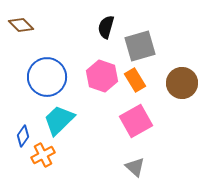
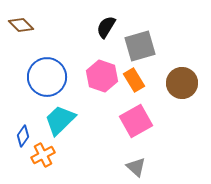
black semicircle: rotated 15 degrees clockwise
orange rectangle: moved 1 px left
cyan trapezoid: moved 1 px right
gray triangle: moved 1 px right
